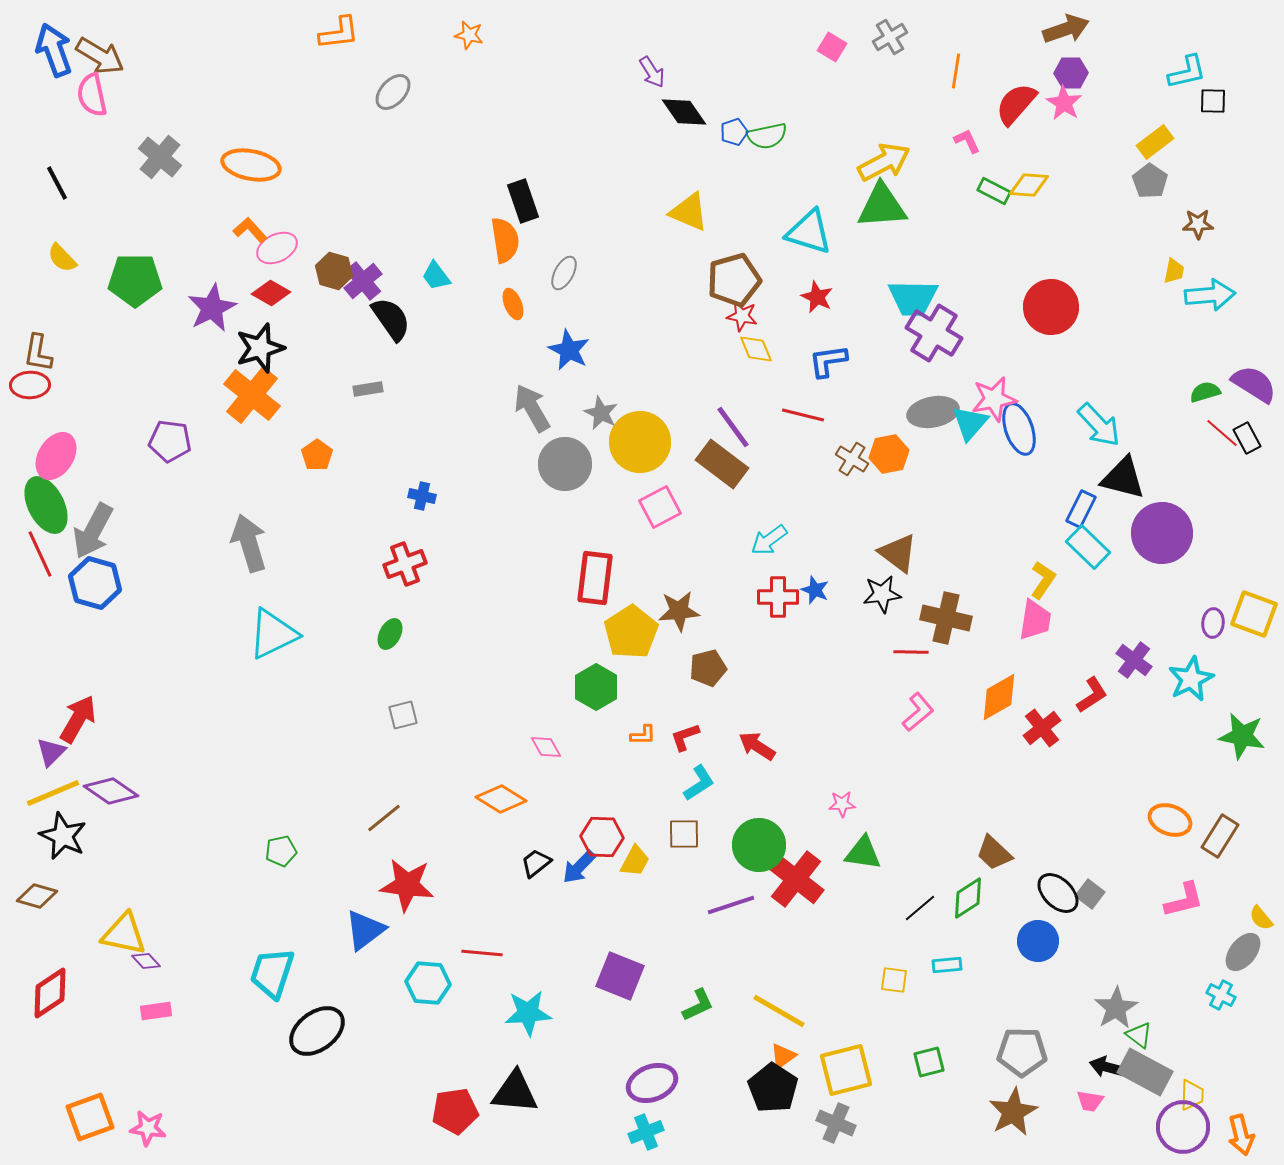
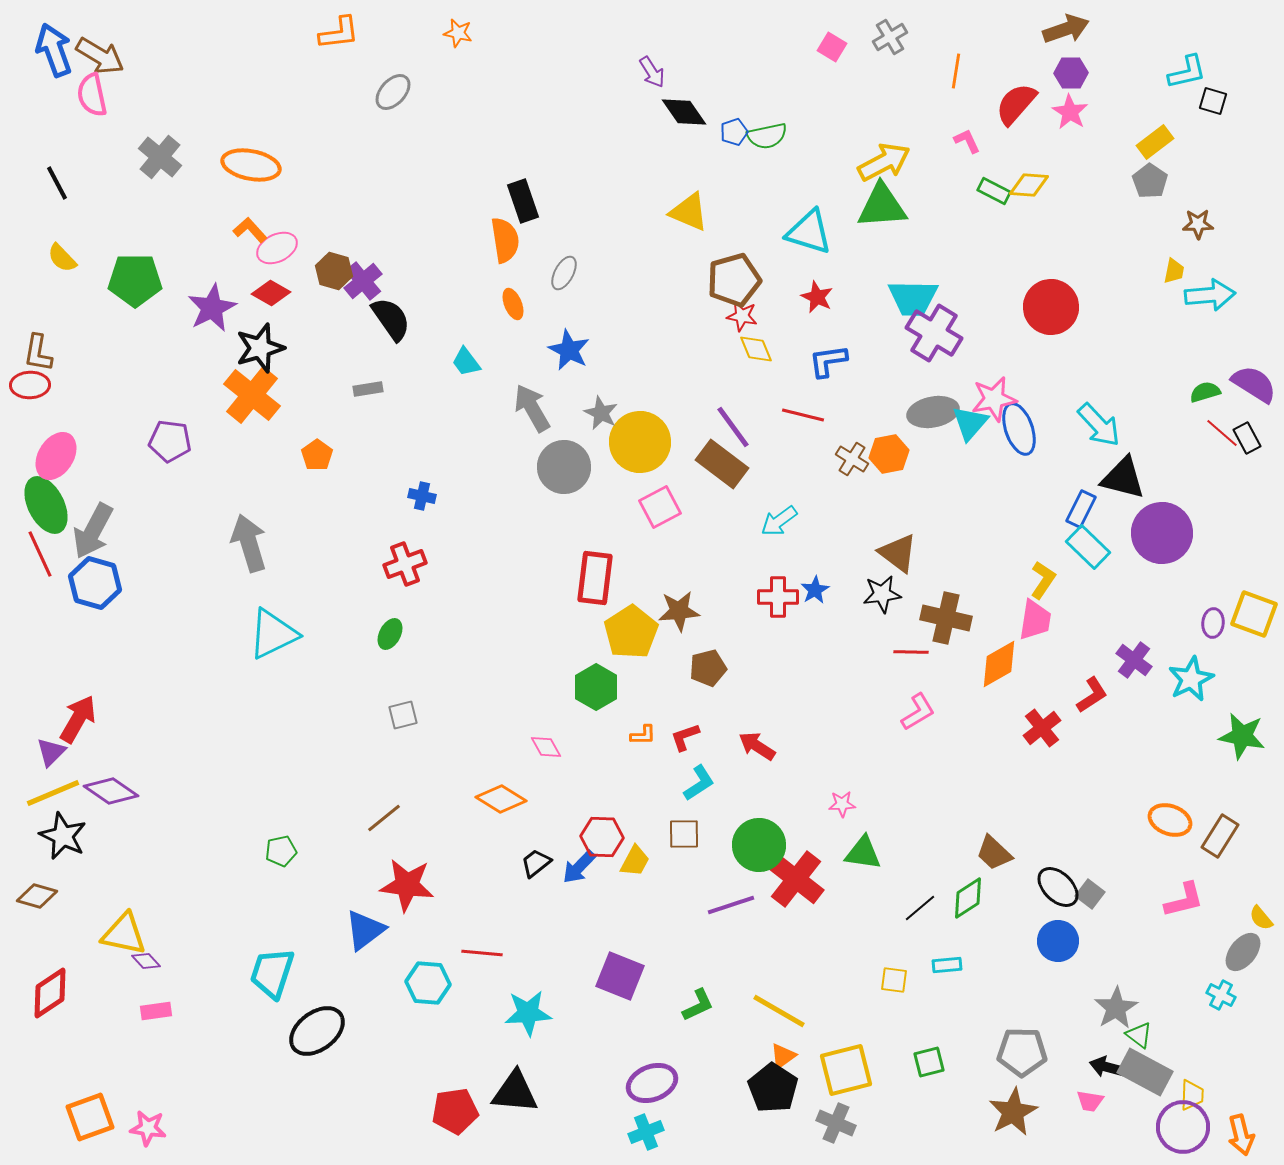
orange star at (469, 35): moved 11 px left, 2 px up
black square at (1213, 101): rotated 16 degrees clockwise
pink star at (1064, 103): moved 6 px right, 9 px down
cyan trapezoid at (436, 276): moved 30 px right, 86 px down
gray circle at (565, 464): moved 1 px left, 3 px down
cyan arrow at (769, 540): moved 10 px right, 19 px up
blue star at (815, 590): rotated 20 degrees clockwise
orange diamond at (999, 697): moved 33 px up
pink L-shape at (918, 712): rotated 9 degrees clockwise
black ellipse at (1058, 893): moved 6 px up
blue circle at (1038, 941): moved 20 px right
